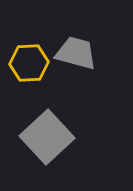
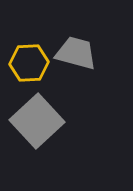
gray square: moved 10 px left, 16 px up
